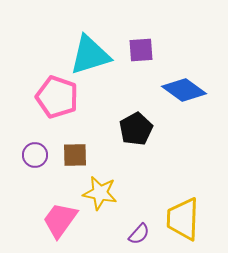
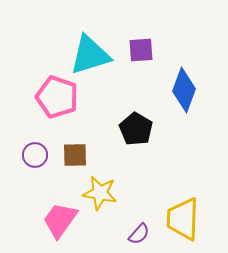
blue diamond: rotated 75 degrees clockwise
black pentagon: rotated 12 degrees counterclockwise
